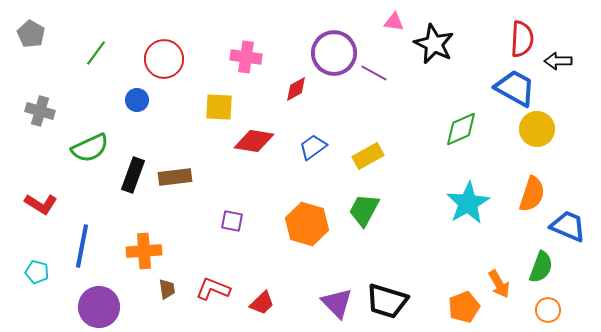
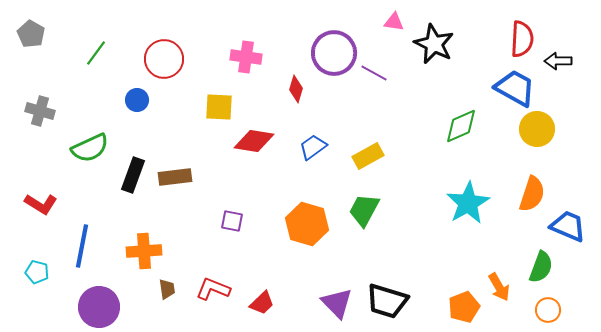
red diamond at (296, 89): rotated 44 degrees counterclockwise
green diamond at (461, 129): moved 3 px up
orange arrow at (499, 284): moved 3 px down
